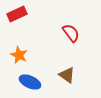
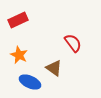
red rectangle: moved 1 px right, 6 px down
red semicircle: moved 2 px right, 10 px down
brown triangle: moved 13 px left, 7 px up
